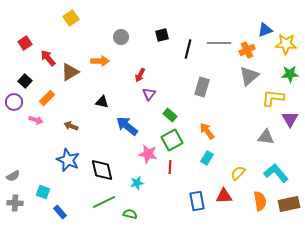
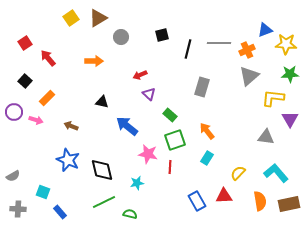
orange arrow at (100, 61): moved 6 px left
brown triangle at (70, 72): moved 28 px right, 54 px up
red arrow at (140, 75): rotated 40 degrees clockwise
purple triangle at (149, 94): rotated 24 degrees counterclockwise
purple circle at (14, 102): moved 10 px down
green square at (172, 140): moved 3 px right; rotated 10 degrees clockwise
blue rectangle at (197, 201): rotated 18 degrees counterclockwise
gray cross at (15, 203): moved 3 px right, 6 px down
